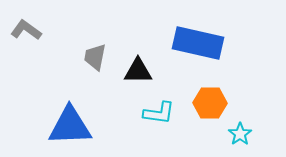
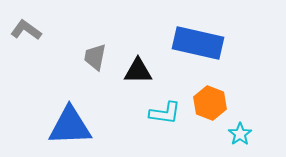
orange hexagon: rotated 20 degrees clockwise
cyan L-shape: moved 6 px right
